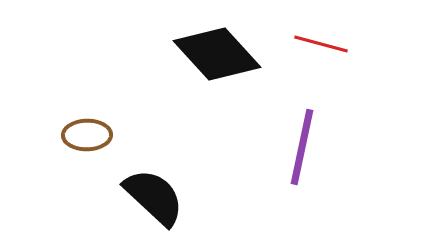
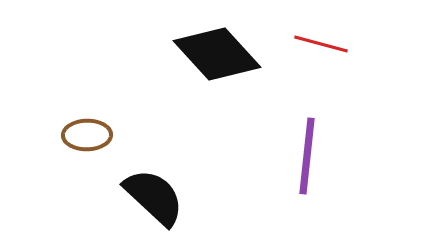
purple line: moved 5 px right, 9 px down; rotated 6 degrees counterclockwise
